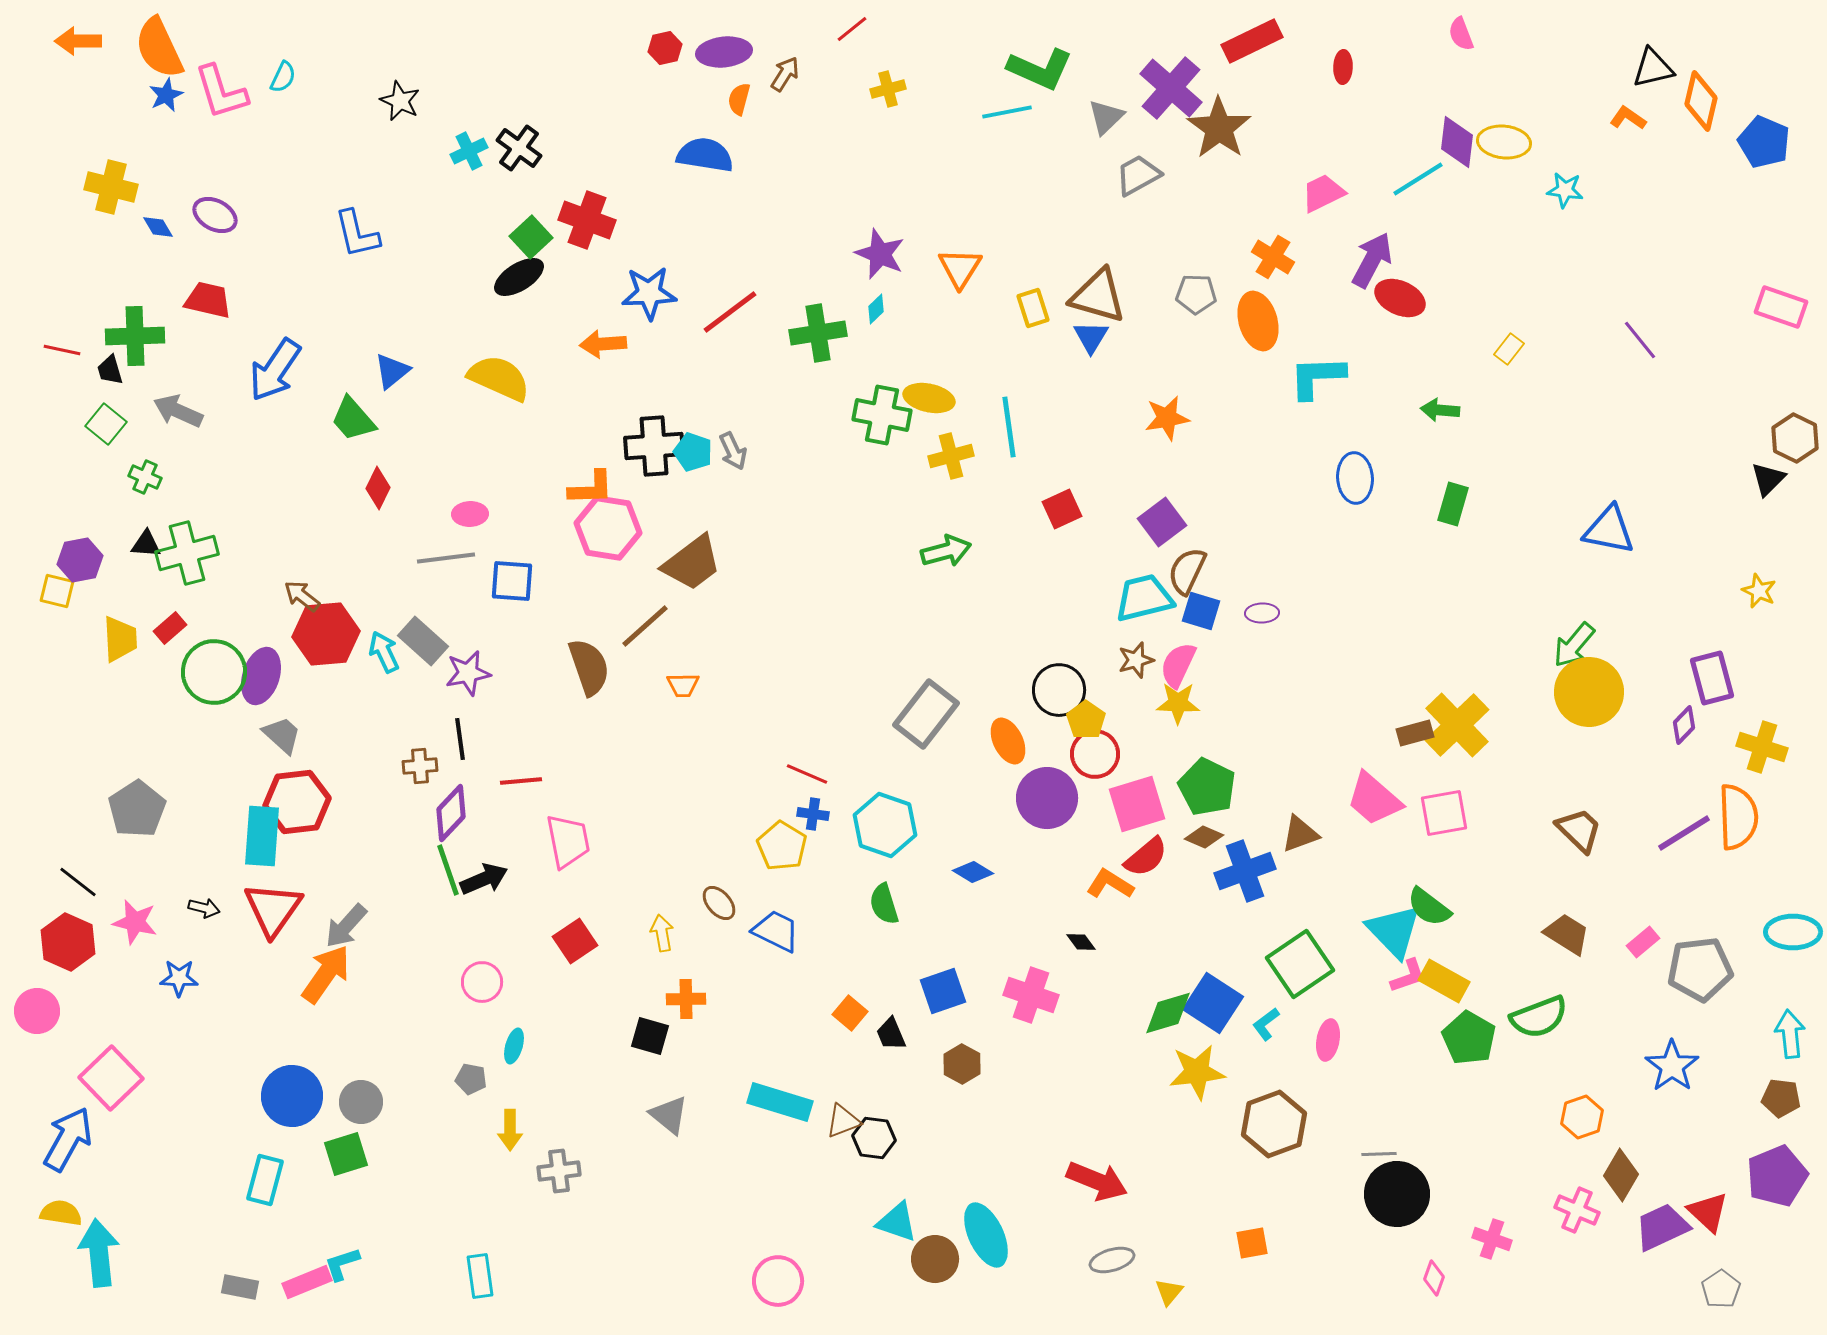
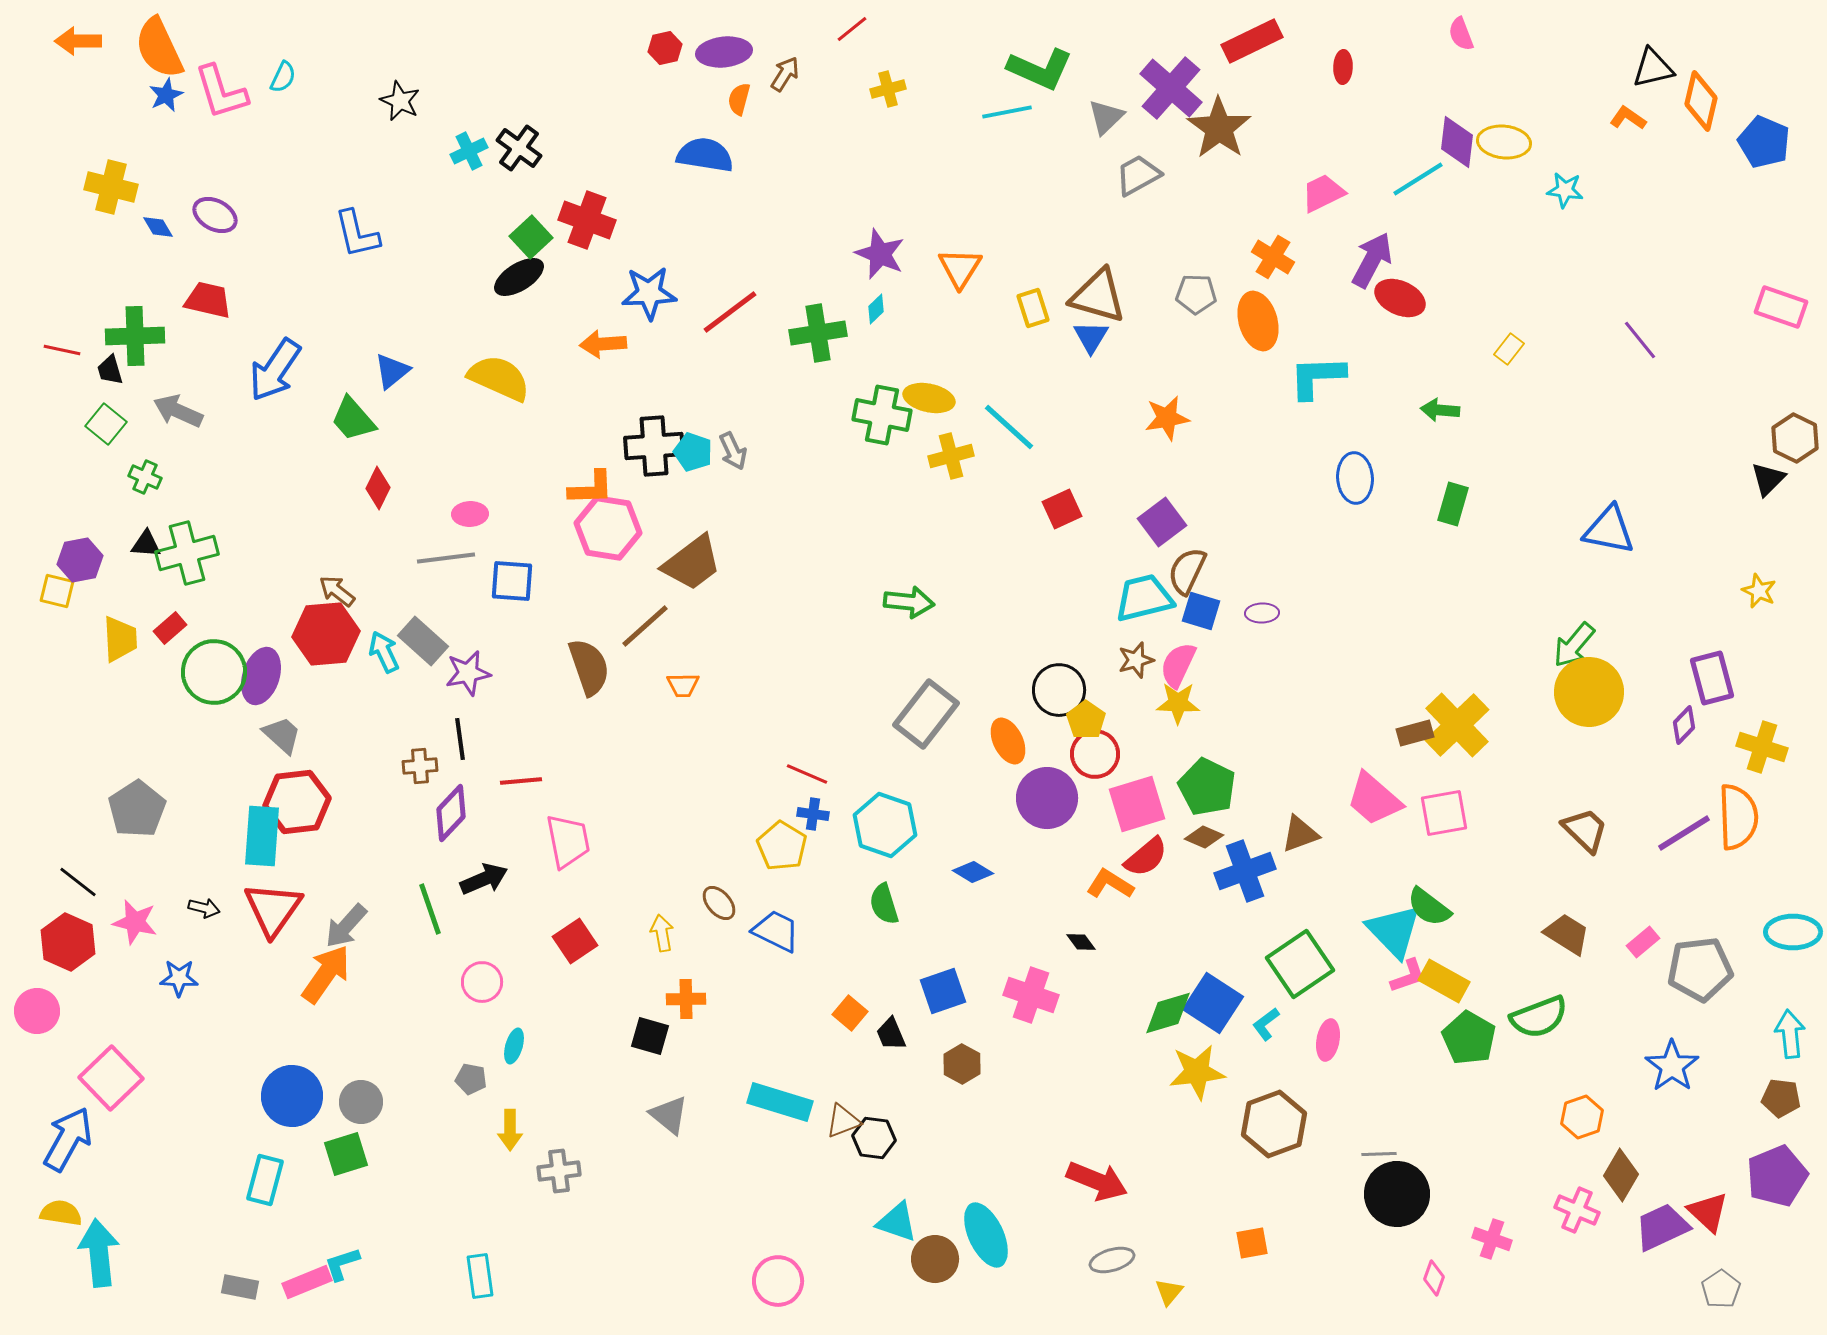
cyan line at (1009, 427): rotated 40 degrees counterclockwise
green arrow at (946, 551): moved 37 px left, 51 px down; rotated 21 degrees clockwise
brown arrow at (302, 596): moved 35 px right, 5 px up
brown trapezoid at (1579, 830): moved 6 px right
green line at (448, 870): moved 18 px left, 39 px down
